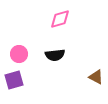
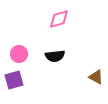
pink diamond: moved 1 px left
black semicircle: moved 1 px down
